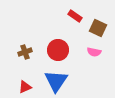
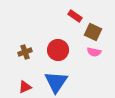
brown square: moved 5 px left, 4 px down
blue triangle: moved 1 px down
